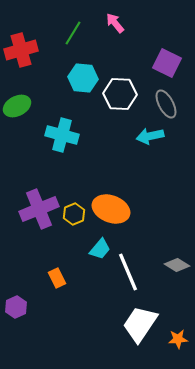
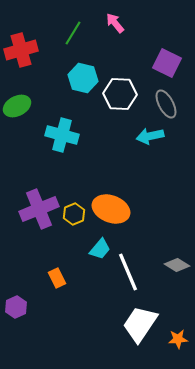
cyan hexagon: rotated 8 degrees clockwise
